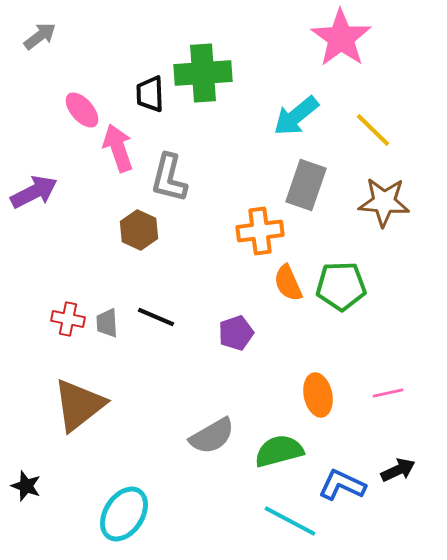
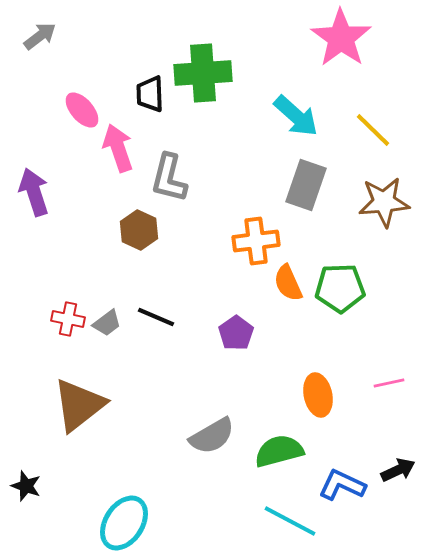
cyan arrow: rotated 99 degrees counterclockwise
purple arrow: rotated 81 degrees counterclockwise
brown star: rotated 9 degrees counterclockwise
orange cross: moved 4 px left, 10 px down
green pentagon: moved 1 px left, 2 px down
gray trapezoid: rotated 124 degrees counterclockwise
purple pentagon: rotated 16 degrees counterclockwise
pink line: moved 1 px right, 10 px up
cyan ellipse: moved 9 px down
